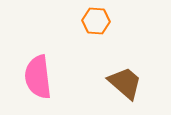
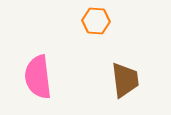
brown trapezoid: moved 3 px up; rotated 42 degrees clockwise
